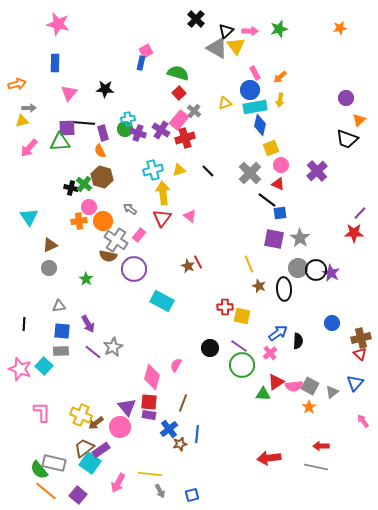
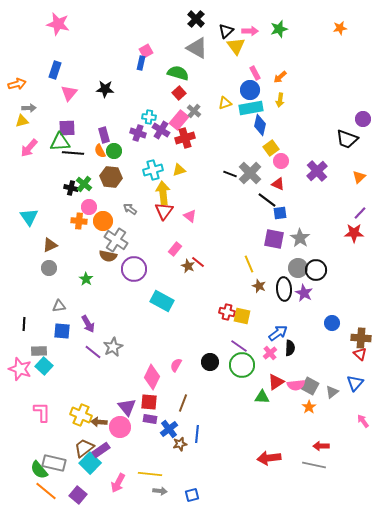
gray triangle at (217, 48): moved 20 px left
blue rectangle at (55, 63): moved 7 px down; rotated 18 degrees clockwise
purple circle at (346, 98): moved 17 px right, 21 px down
cyan rectangle at (255, 107): moved 4 px left, 1 px down
cyan cross at (128, 119): moved 21 px right, 2 px up; rotated 16 degrees clockwise
orange triangle at (359, 120): moved 57 px down
black line at (84, 123): moved 11 px left, 30 px down
green circle at (125, 129): moved 11 px left, 22 px down
purple rectangle at (103, 133): moved 1 px right, 2 px down
yellow square at (271, 148): rotated 14 degrees counterclockwise
pink circle at (281, 165): moved 4 px up
black line at (208, 171): moved 22 px right, 3 px down; rotated 24 degrees counterclockwise
brown hexagon at (102, 177): moved 9 px right; rotated 10 degrees counterclockwise
red triangle at (162, 218): moved 2 px right, 7 px up
orange cross at (79, 221): rotated 14 degrees clockwise
pink rectangle at (139, 235): moved 36 px right, 14 px down
red line at (198, 262): rotated 24 degrees counterclockwise
purple star at (331, 273): moved 27 px left, 20 px down
red cross at (225, 307): moved 2 px right, 5 px down; rotated 14 degrees clockwise
brown cross at (361, 338): rotated 18 degrees clockwise
black semicircle at (298, 341): moved 8 px left, 7 px down
black circle at (210, 348): moved 14 px down
gray rectangle at (61, 351): moved 22 px left
pink diamond at (152, 377): rotated 10 degrees clockwise
pink semicircle at (294, 386): moved 2 px right, 1 px up
green triangle at (263, 394): moved 1 px left, 3 px down
purple rectangle at (149, 415): moved 1 px right, 4 px down
brown arrow at (96, 423): moved 3 px right, 1 px up; rotated 42 degrees clockwise
cyan square at (90, 463): rotated 10 degrees clockwise
gray line at (316, 467): moved 2 px left, 2 px up
gray arrow at (160, 491): rotated 56 degrees counterclockwise
